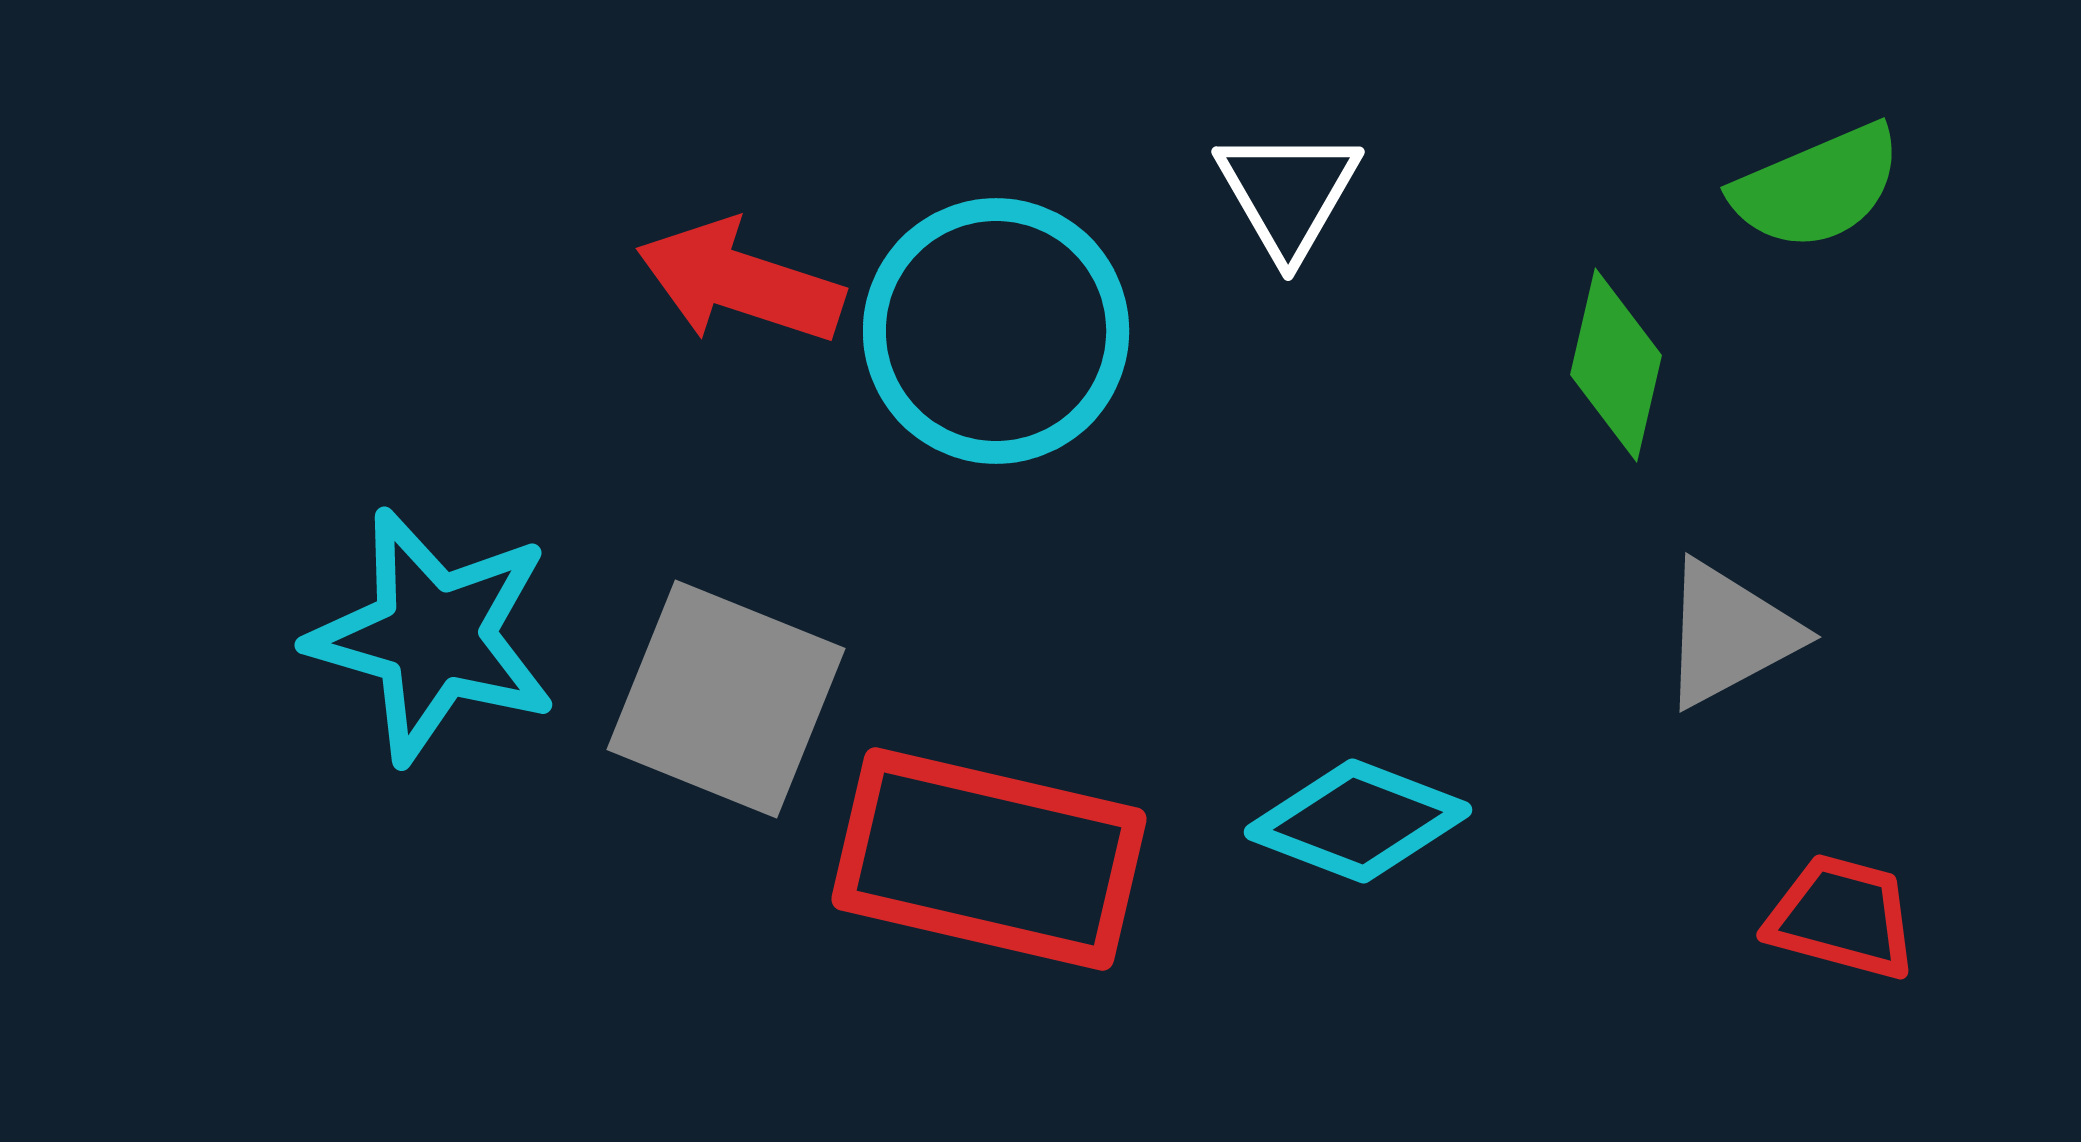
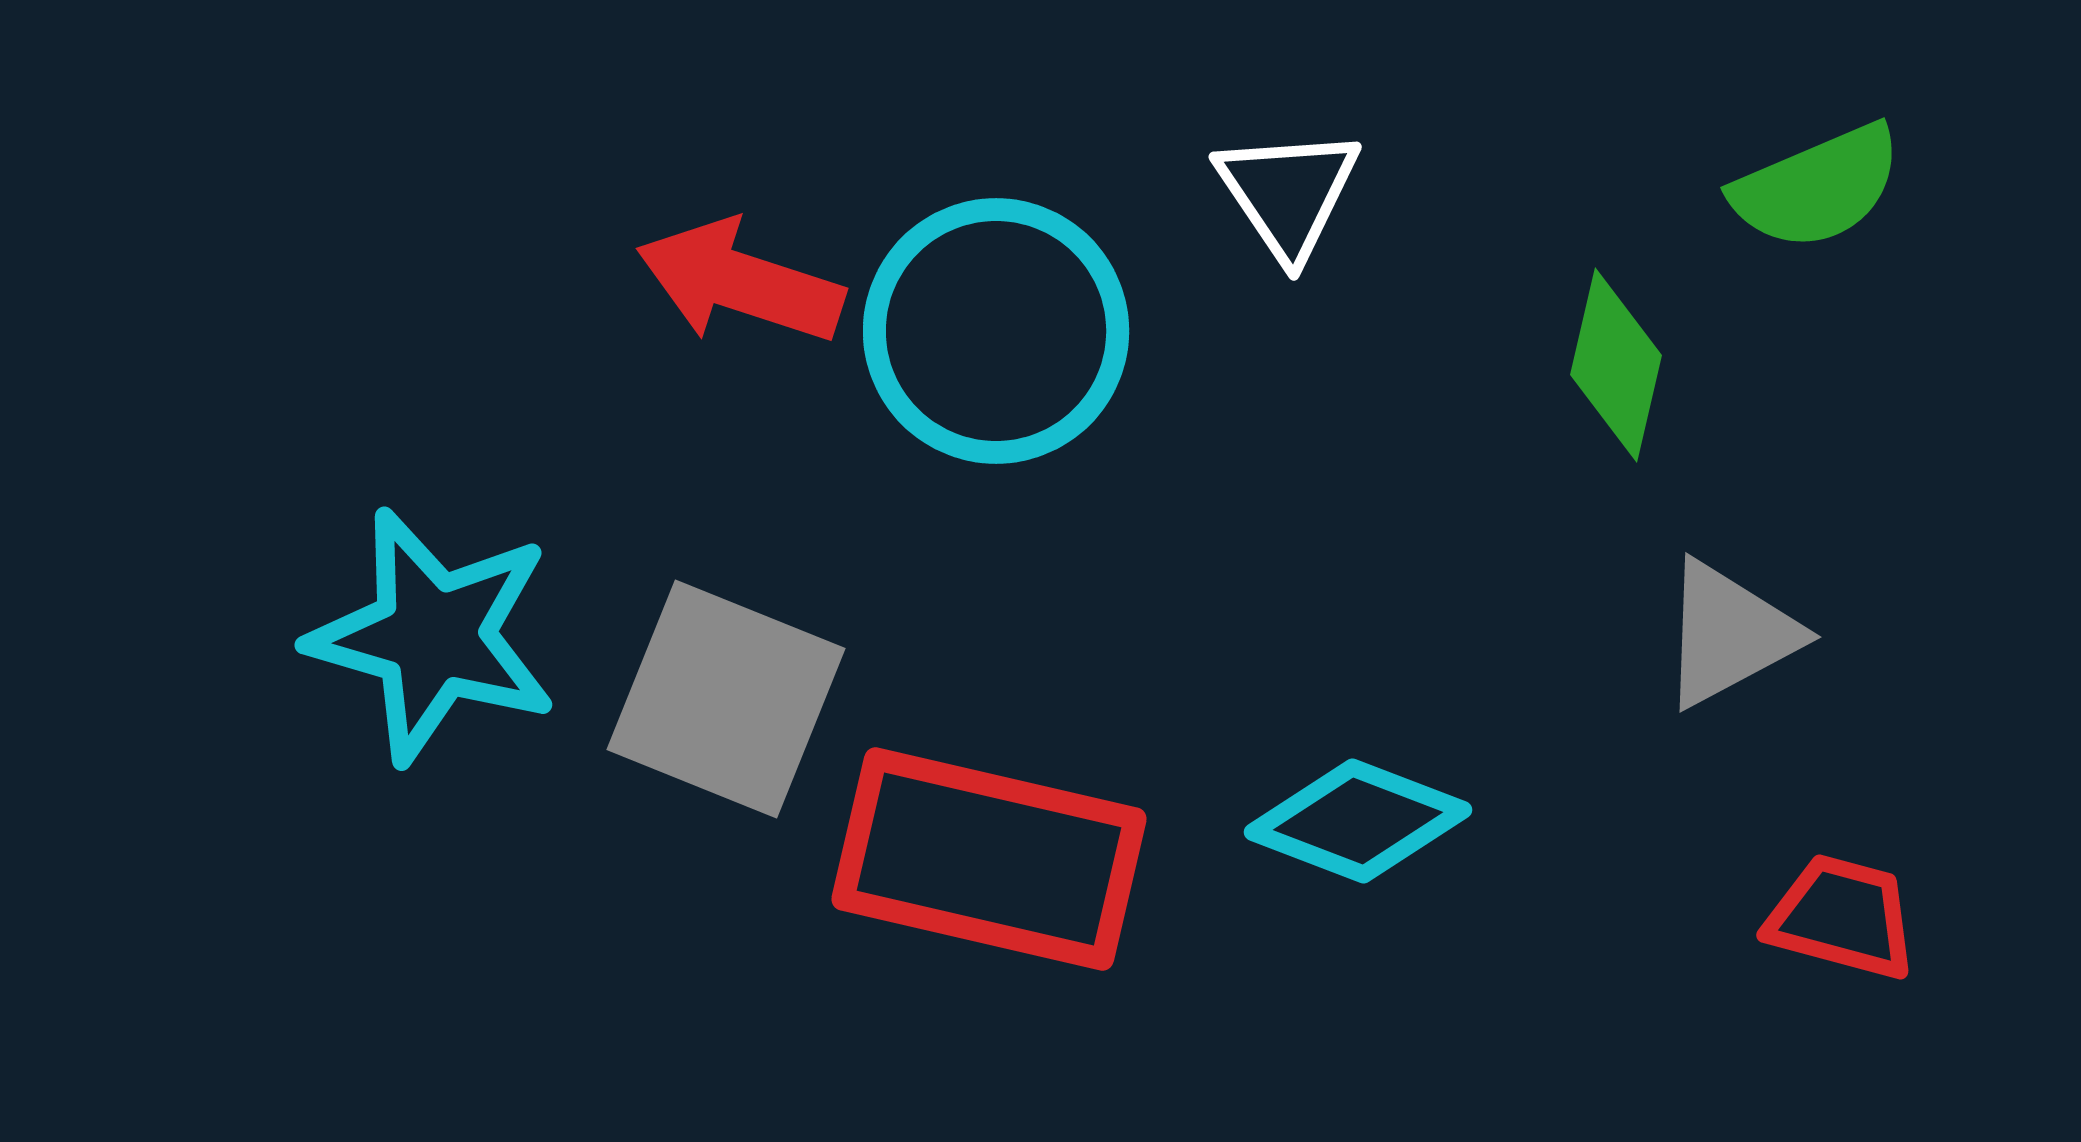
white triangle: rotated 4 degrees counterclockwise
